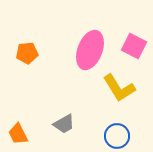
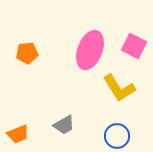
gray trapezoid: moved 1 px down
orange trapezoid: rotated 85 degrees counterclockwise
